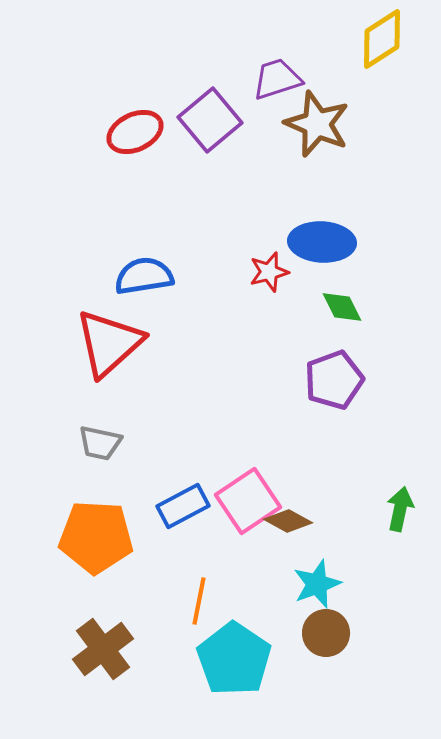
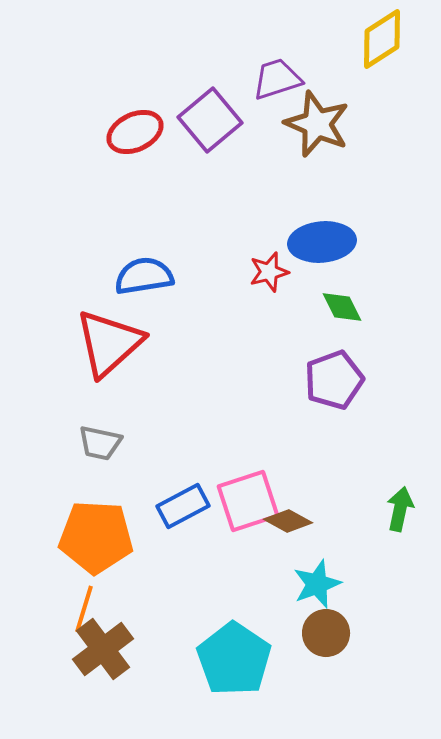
blue ellipse: rotated 8 degrees counterclockwise
pink square: rotated 16 degrees clockwise
orange line: moved 115 px left, 8 px down; rotated 6 degrees clockwise
